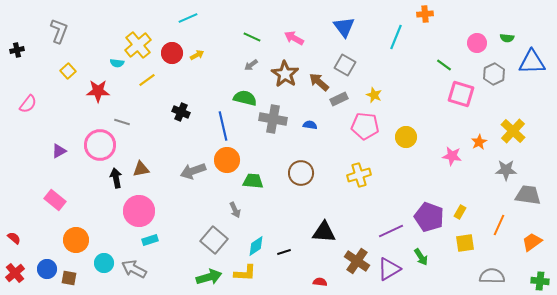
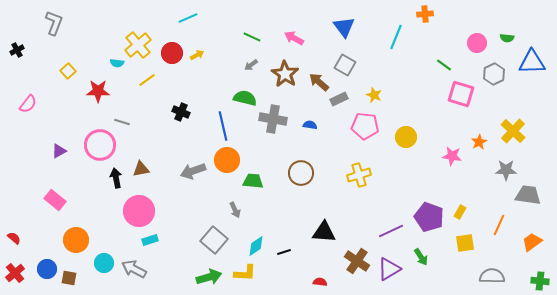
gray L-shape at (59, 31): moved 5 px left, 8 px up
black cross at (17, 50): rotated 16 degrees counterclockwise
